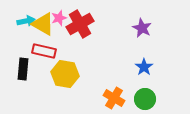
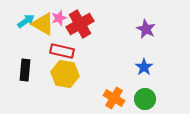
cyan arrow: rotated 24 degrees counterclockwise
purple star: moved 4 px right, 1 px down
red rectangle: moved 18 px right
black rectangle: moved 2 px right, 1 px down
